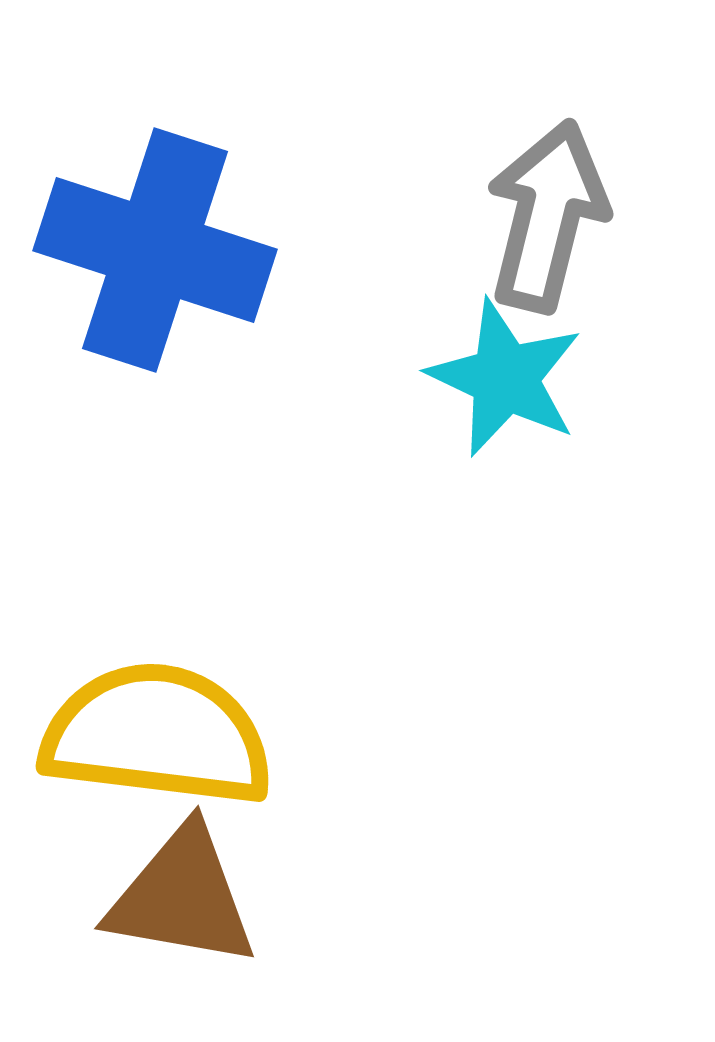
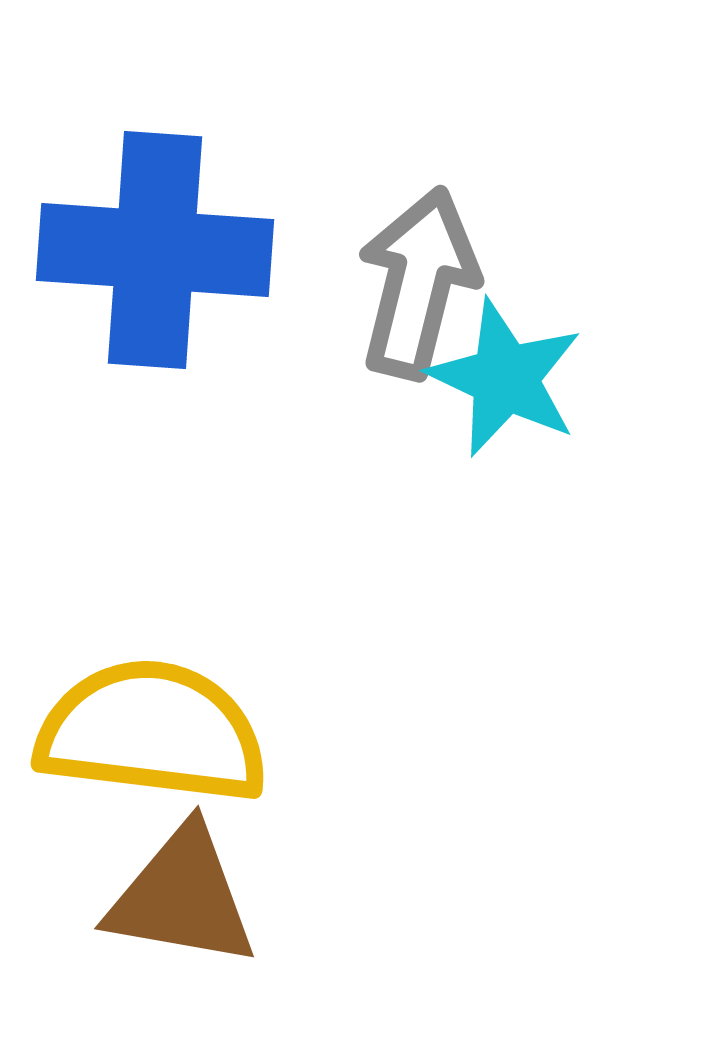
gray arrow: moved 129 px left, 67 px down
blue cross: rotated 14 degrees counterclockwise
yellow semicircle: moved 5 px left, 3 px up
